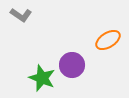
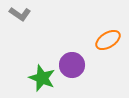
gray L-shape: moved 1 px left, 1 px up
